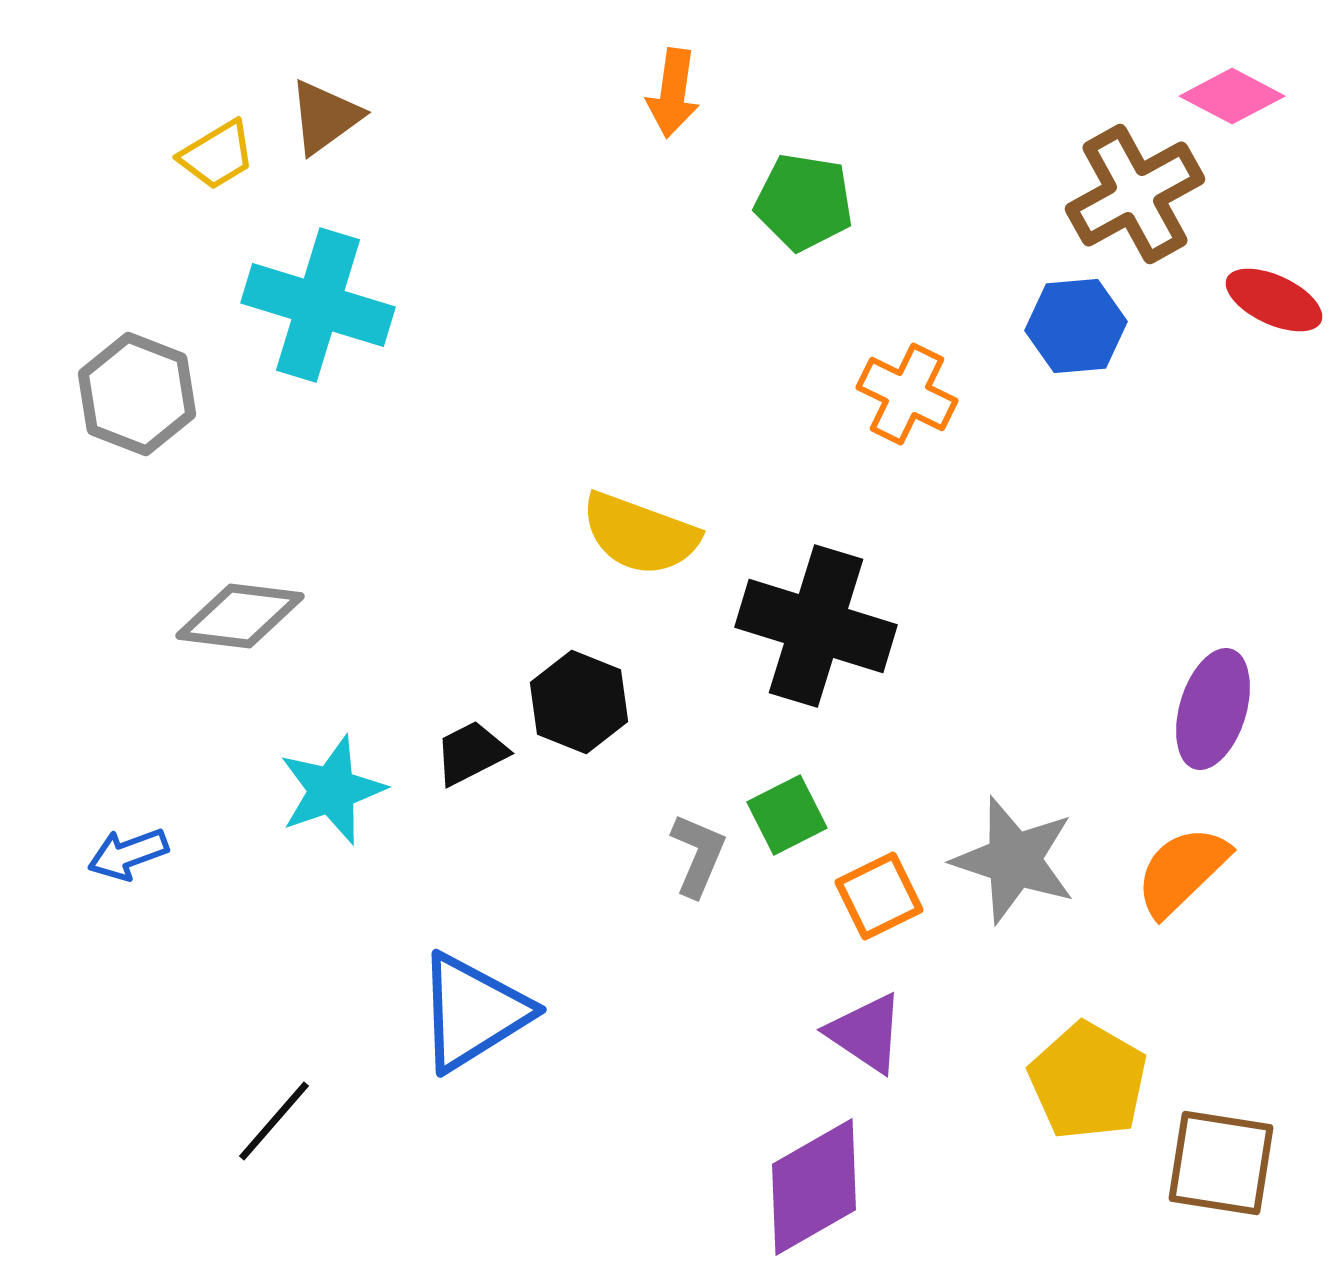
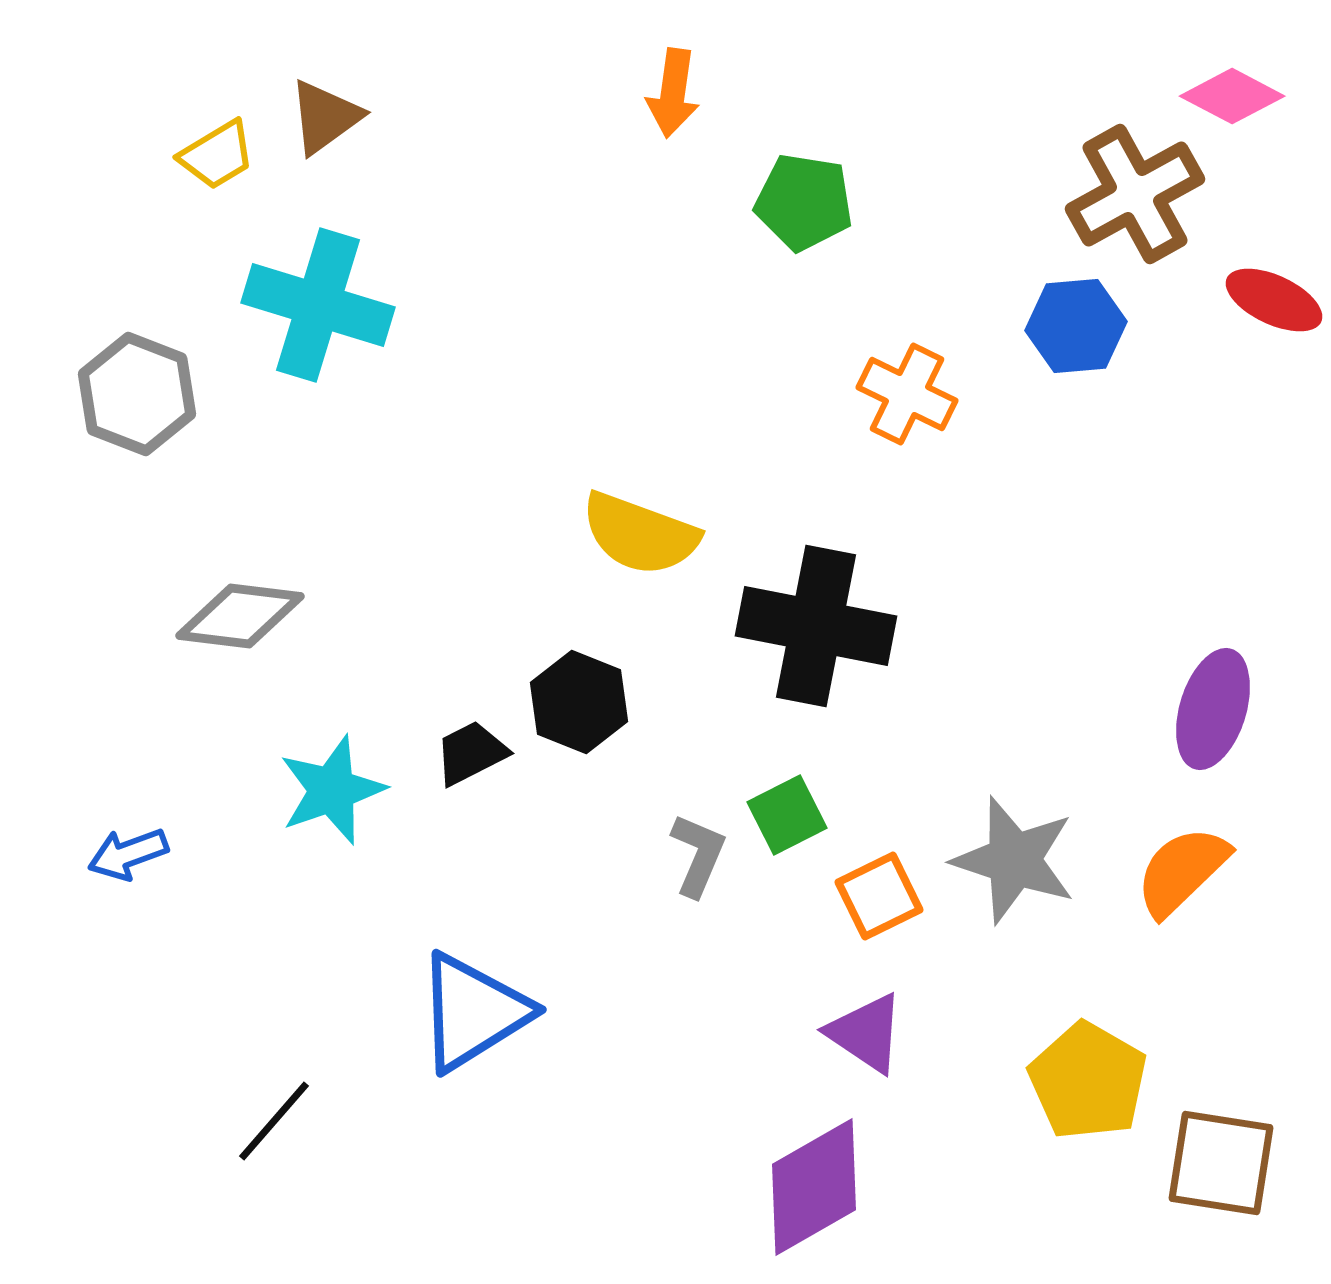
black cross: rotated 6 degrees counterclockwise
